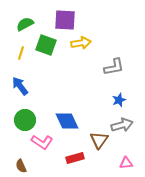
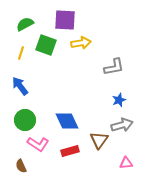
pink L-shape: moved 4 px left, 2 px down
red rectangle: moved 5 px left, 7 px up
